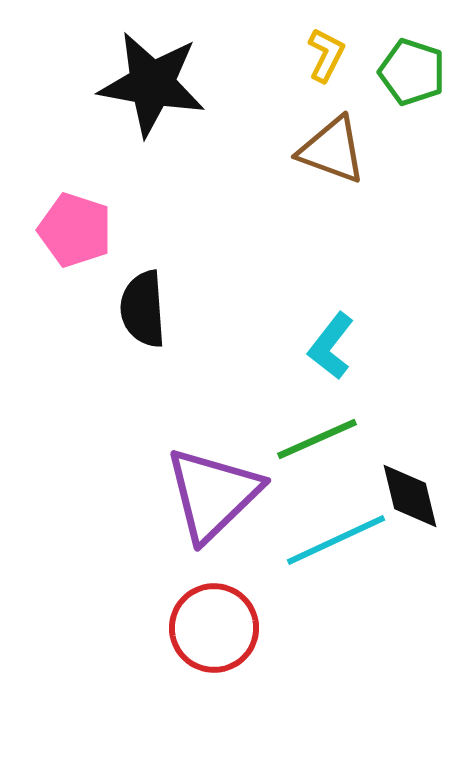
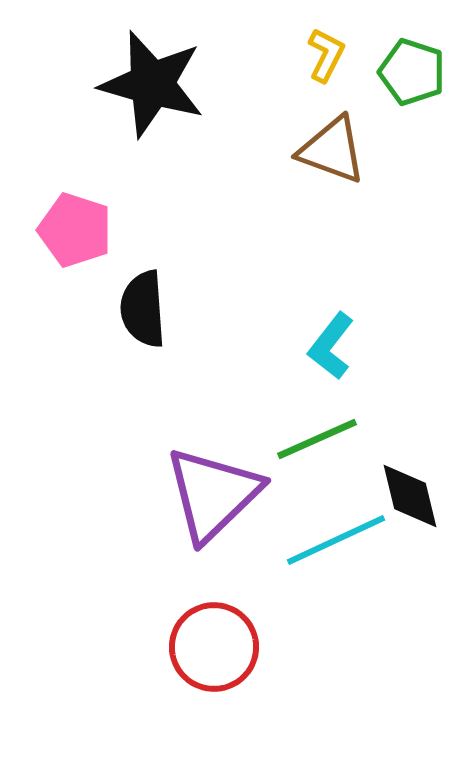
black star: rotated 6 degrees clockwise
red circle: moved 19 px down
